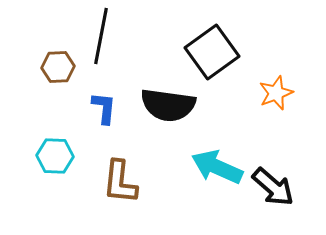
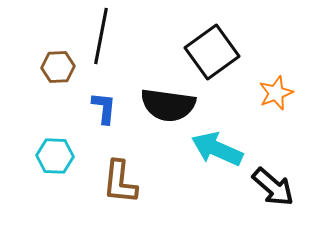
cyan arrow: moved 18 px up
